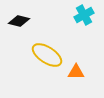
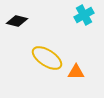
black diamond: moved 2 px left
yellow ellipse: moved 3 px down
